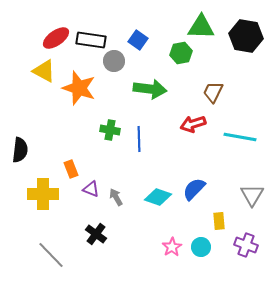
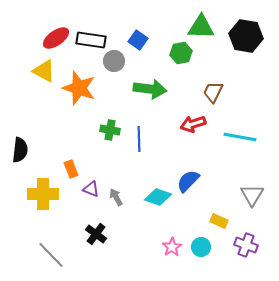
blue semicircle: moved 6 px left, 8 px up
yellow rectangle: rotated 60 degrees counterclockwise
